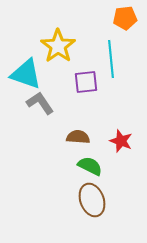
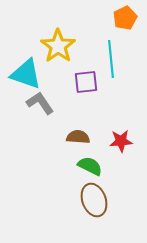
orange pentagon: rotated 20 degrees counterclockwise
red star: rotated 25 degrees counterclockwise
brown ellipse: moved 2 px right
